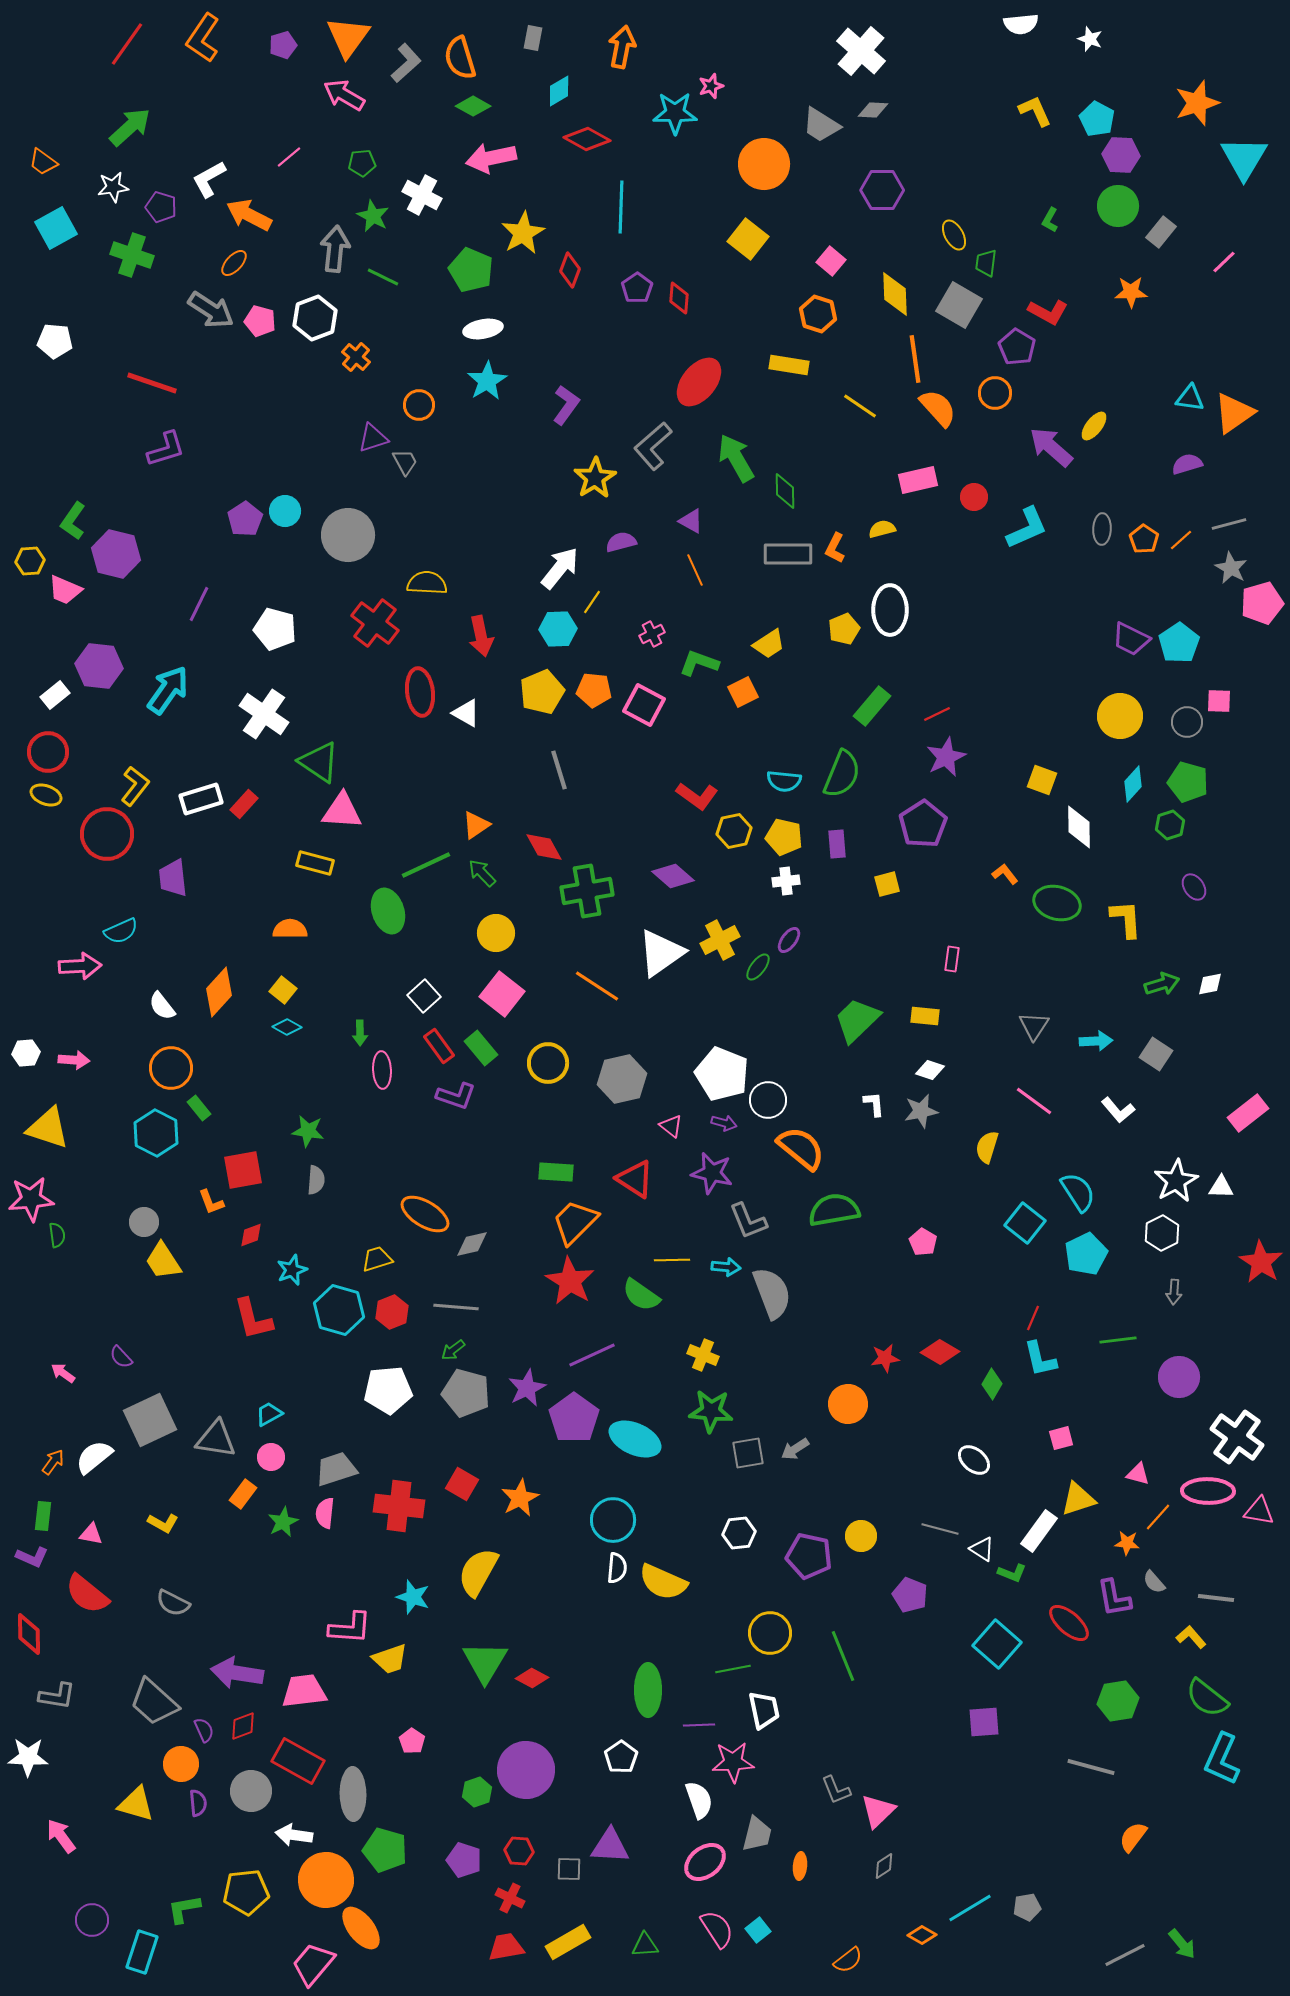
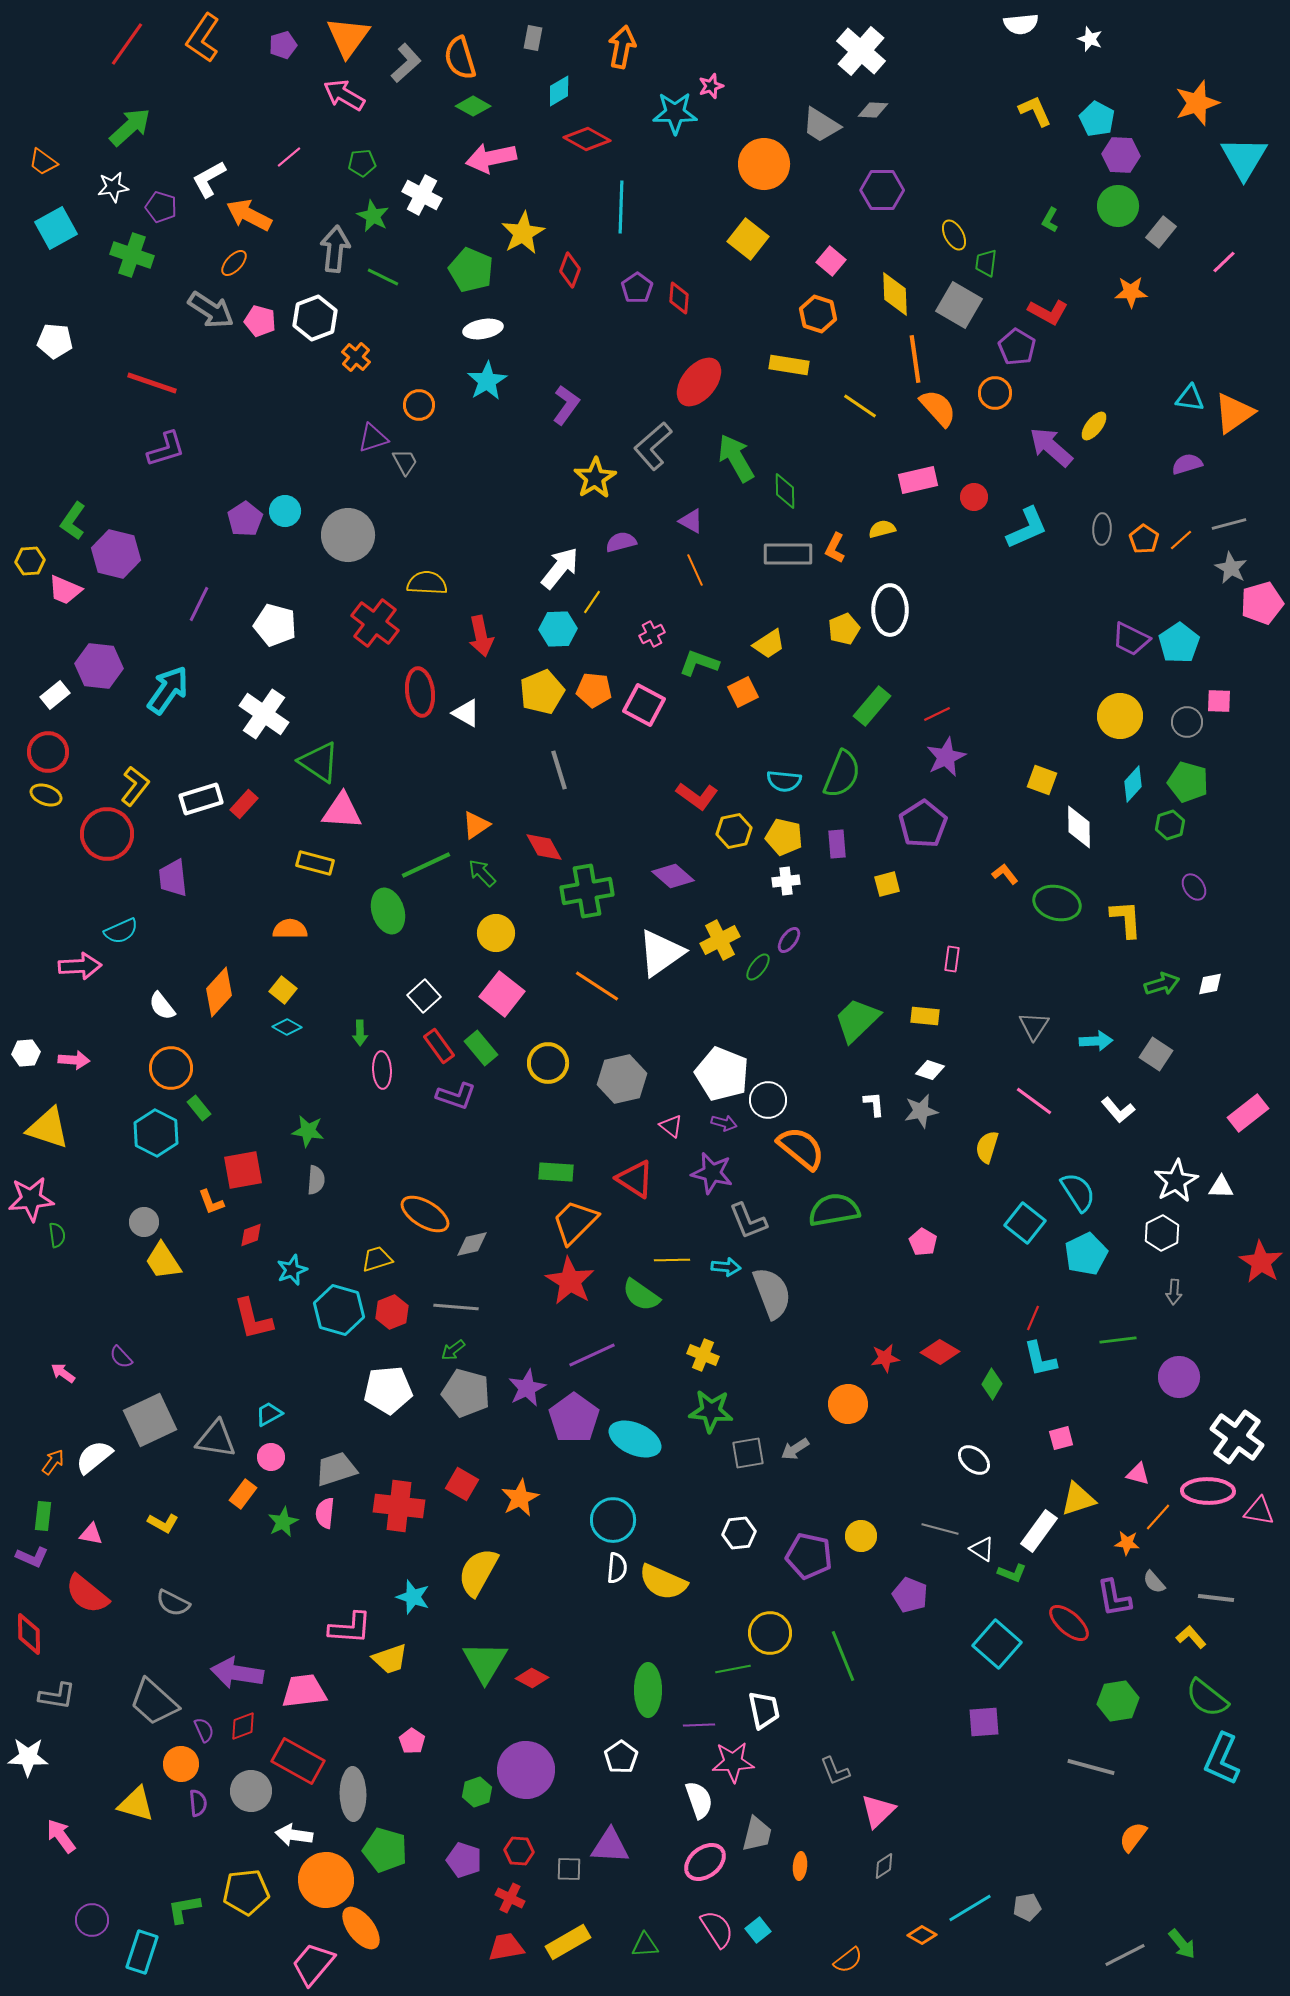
white pentagon at (275, 629): moved 4 px up
gray L-shape at (836, 1790): moved 1 px left, 19 px up
